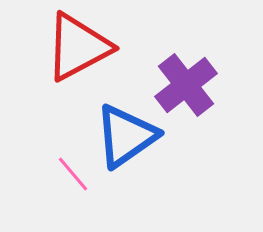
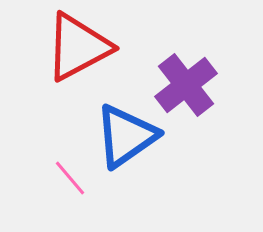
pink line: moved 3 px left, 4 px down
